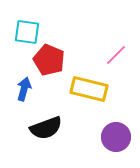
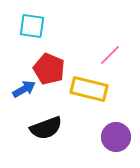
cyan square: moved 5 px right, 6 px up
pink line: moved 6 px left
red pentagon: moved 9 px down
blue arrow: rotated 45 degrees clockwise
